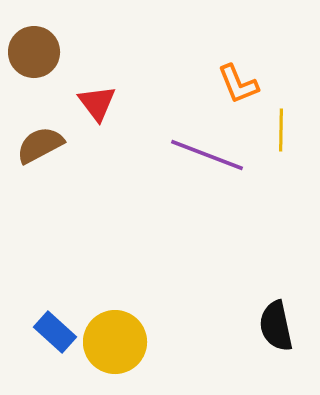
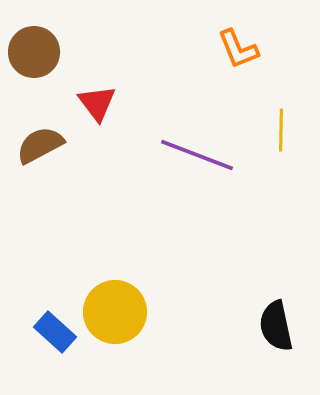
orange L-shape: moved 35 px up
purple line: moved 10 px left
yellow circle: moved 30 px up
